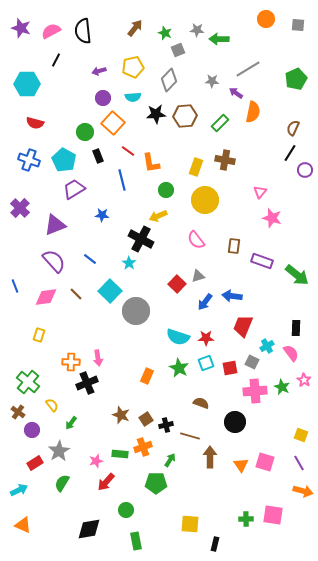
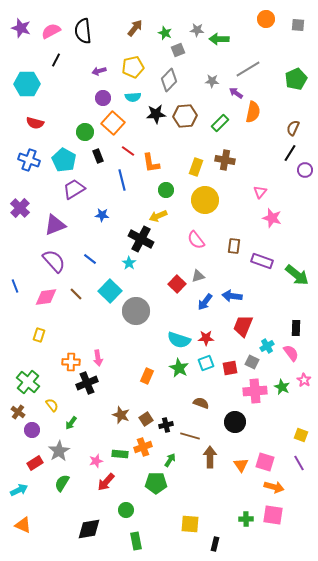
cyan semicircle at (178, 337): moved 1 px right, 3 px down
orange arrow at (303, 491): moved 29 px left, 4 px up
